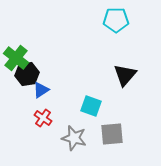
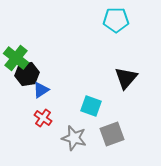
black triangle: moved 1 px right, 3 px down
gray square: rotated 15 degrees counterclockwise
